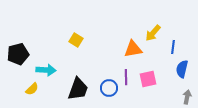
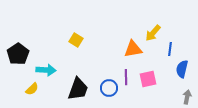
blue line: moved 3 px left, 2 px down
black pentagon: rotated 20 degrees counterclockwise
